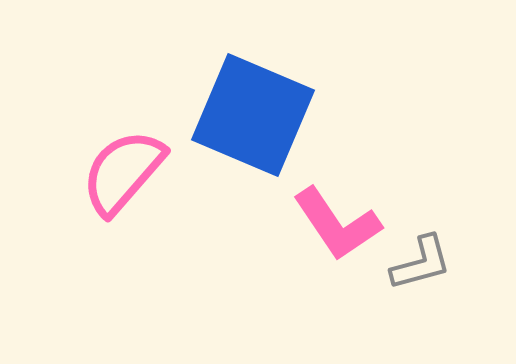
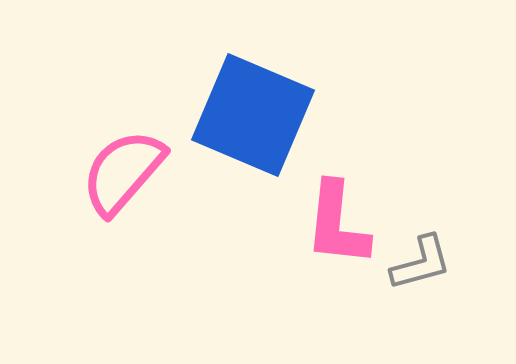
pink L-shape: rotated 40 degrees clockwise
